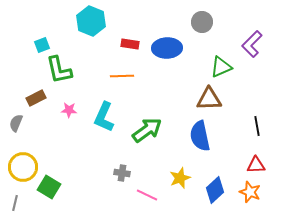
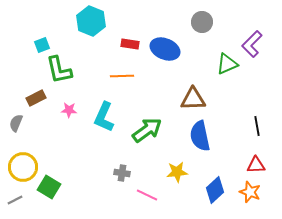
blue ellipse: moved 2 px left, 1 px down; rotated 24 degrees clockwise
green triangle: moved 6 px right, 3 px up
brown triangle: moved 16 px left
yellow star: moved 3 px left, 6 px up; rotated 15 degrees clockwise
gray line: moved 3 px up; rotated 49 degrees clockwise
